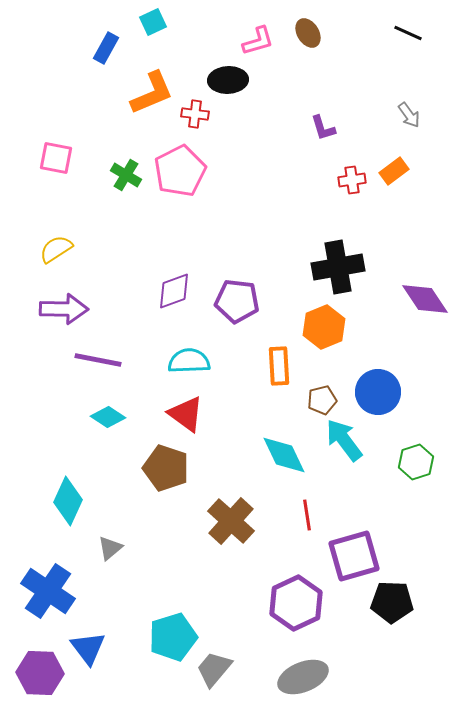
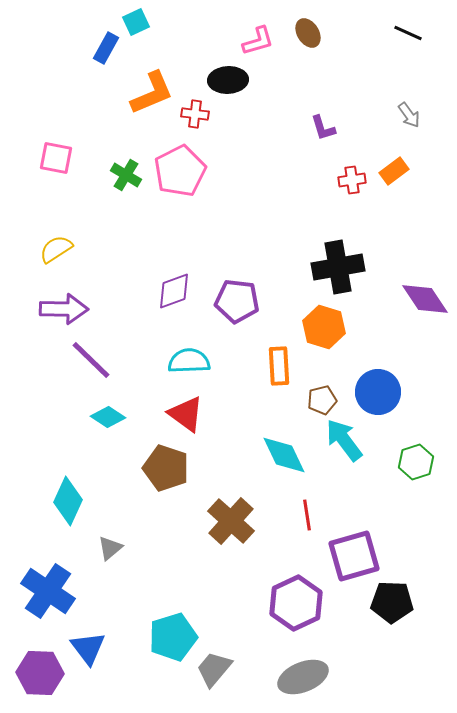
cyan square at (153, 22): moved 17 px left
orange hexagon at (324, 327): rotated 21 degrees counterclockwise
purple line at (98, 360): moved 7 px left; rotated 33 degrees clockwise
